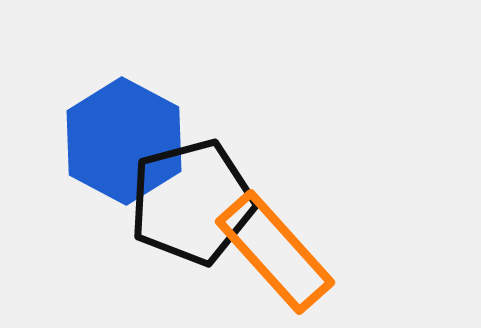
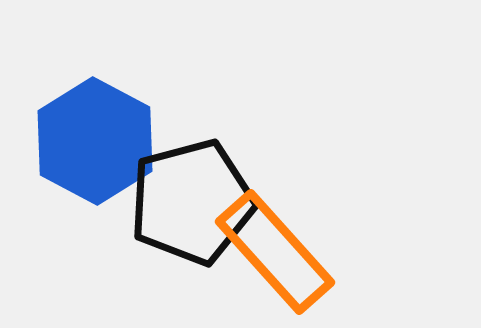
blue hexagon: moved 29 px left
